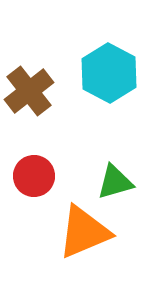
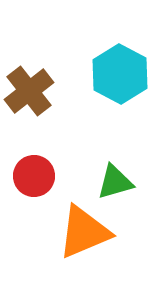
cyan hexagon: moved 11 px right, 1 px down
